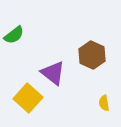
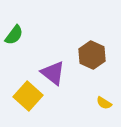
green semicircle: rotated 15 degrees counterclockwise
yellow square: moved 2 px up
yellow semicircle: rotated 49 degrees counterclockwise
